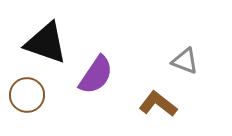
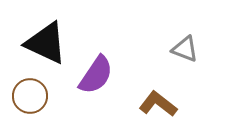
black triangle: rotated 6 degrees clockwise
gray triangle: moved 12 px up
brown circle: moved 3 px right, 1 px down
